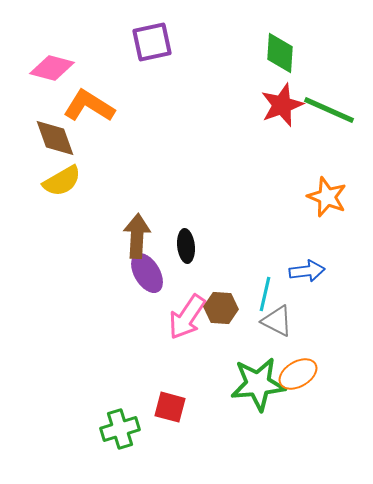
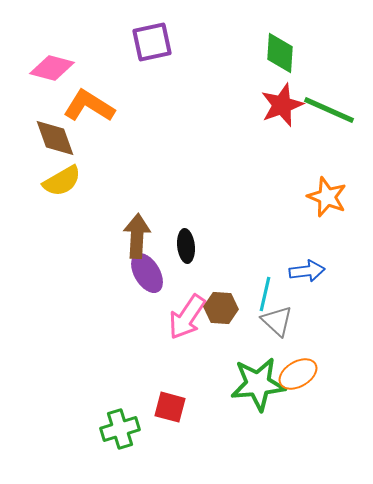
gray triangle: rotated 16 degrees clockwise
